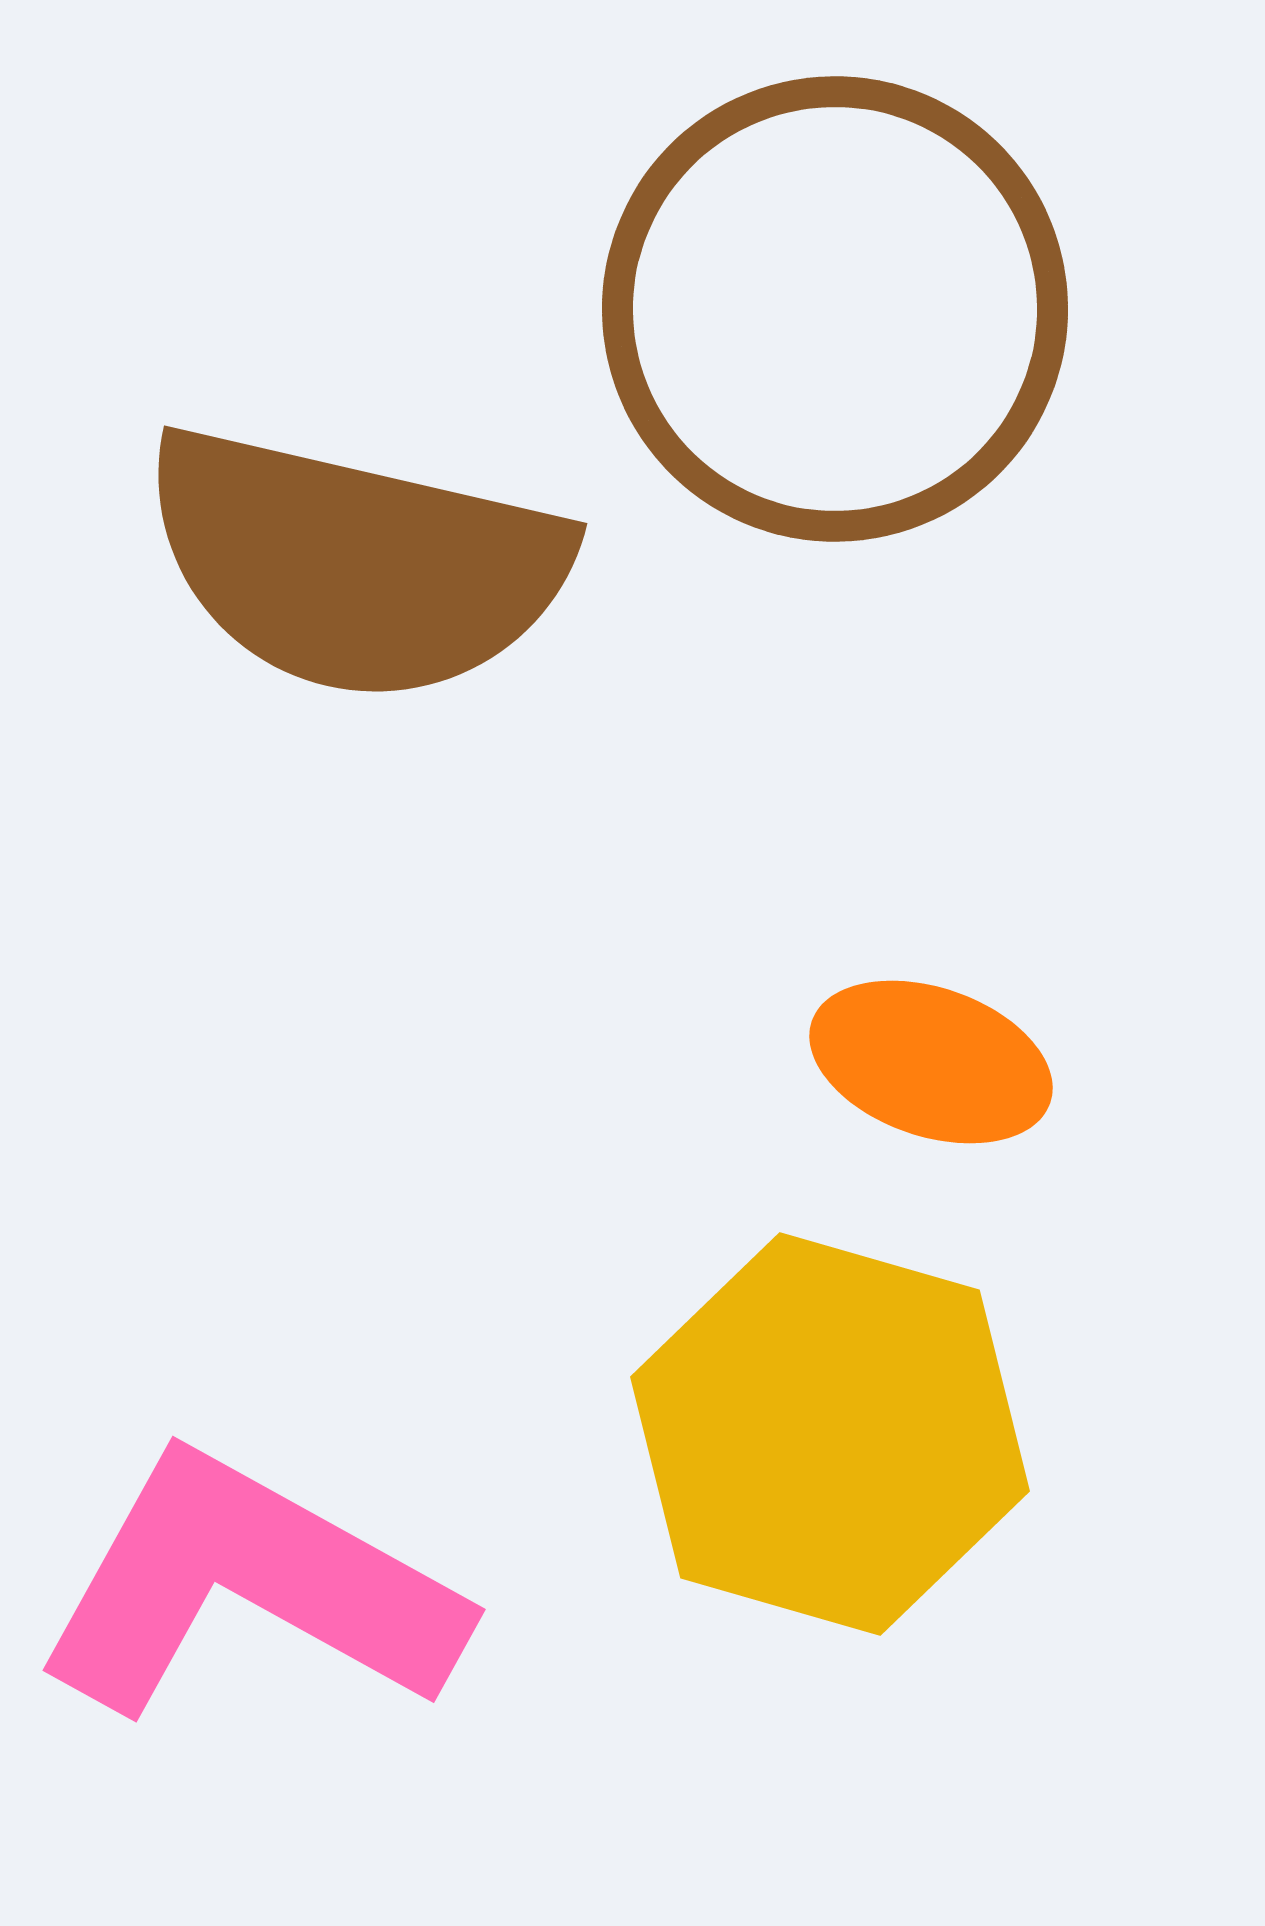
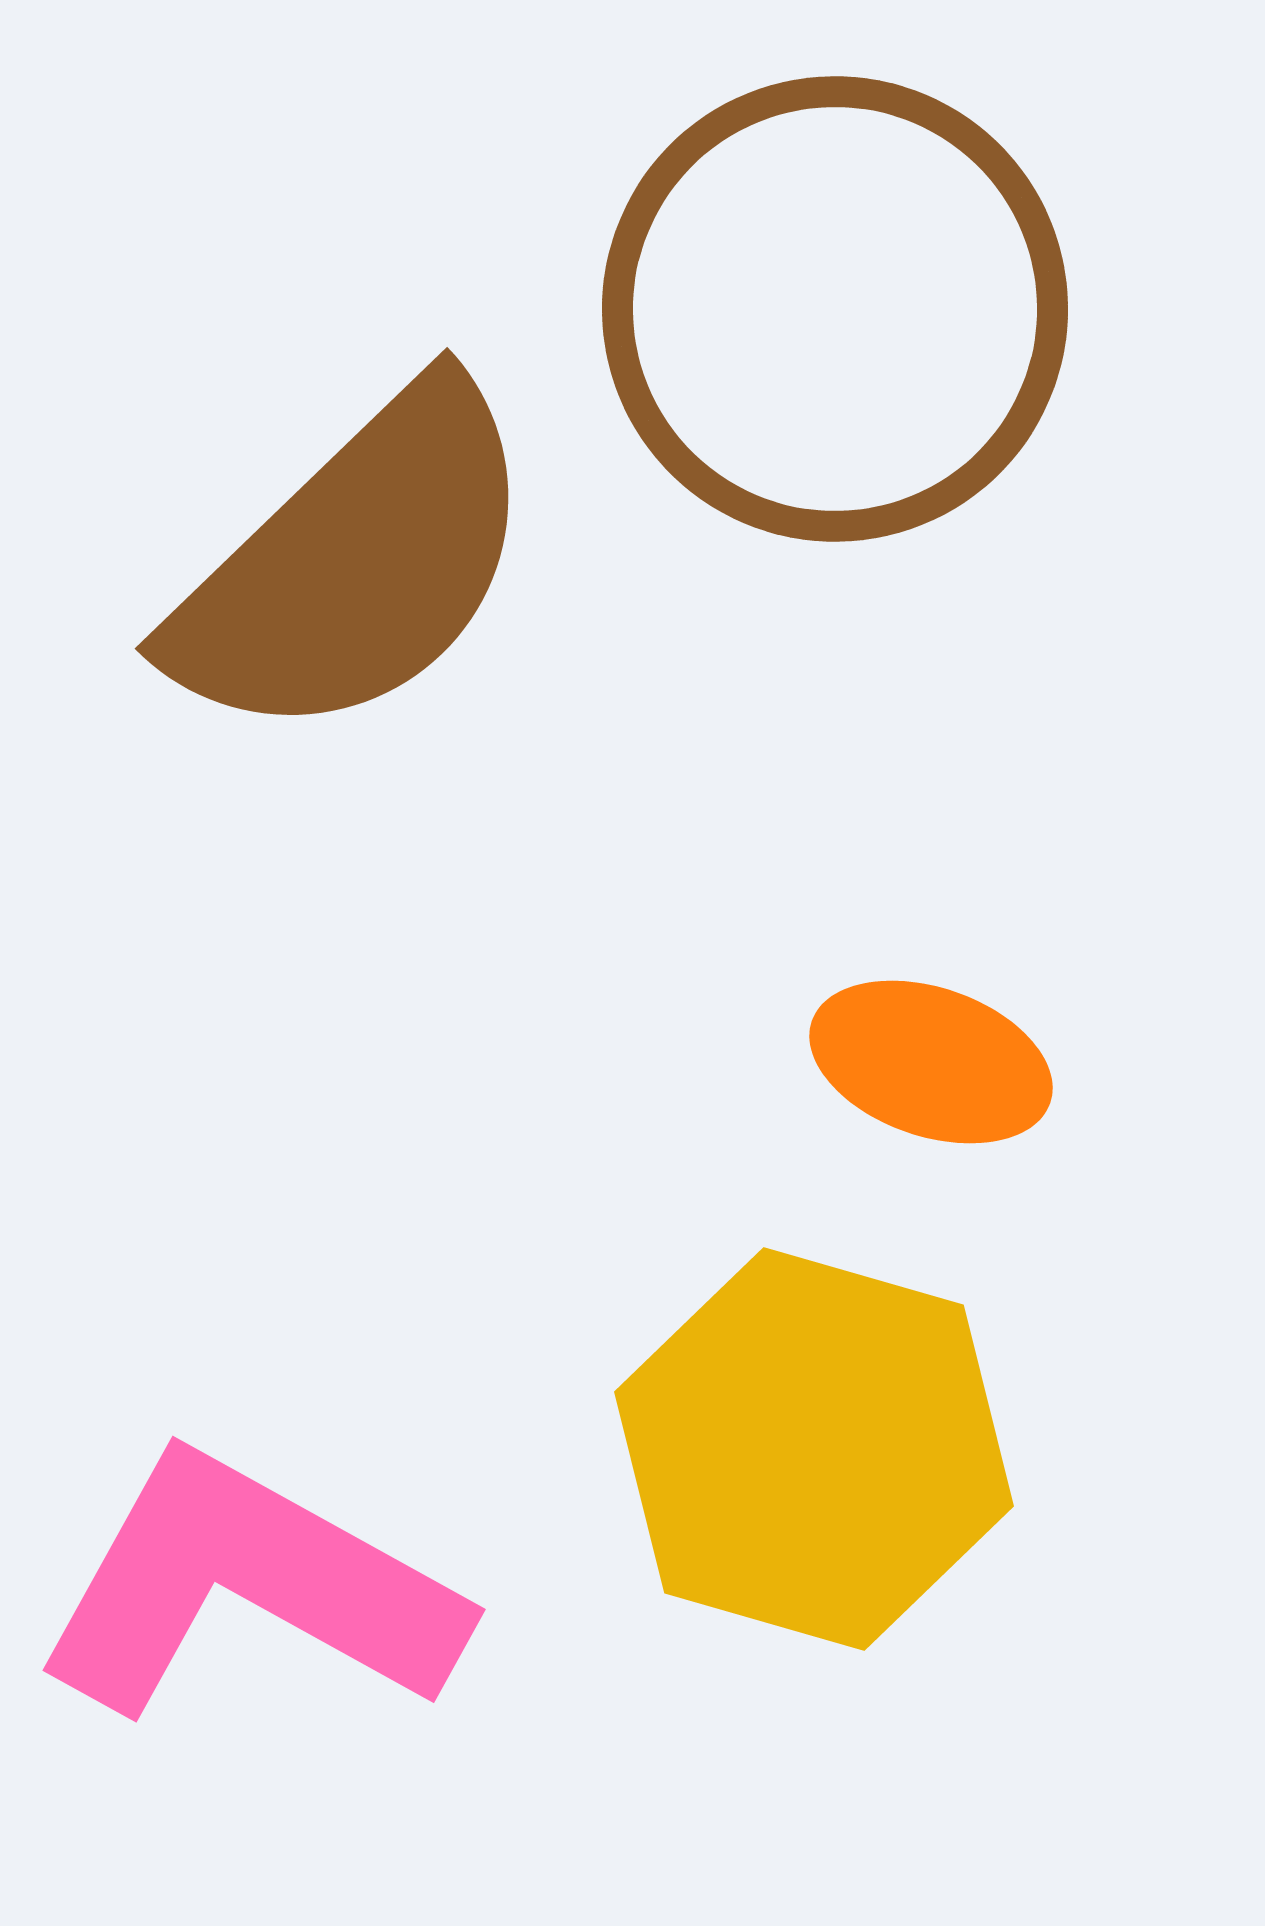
brown semicircle: rotated 57 degrees counterclockwise
yellow hexagon: moved 16 px left, 15 px down
